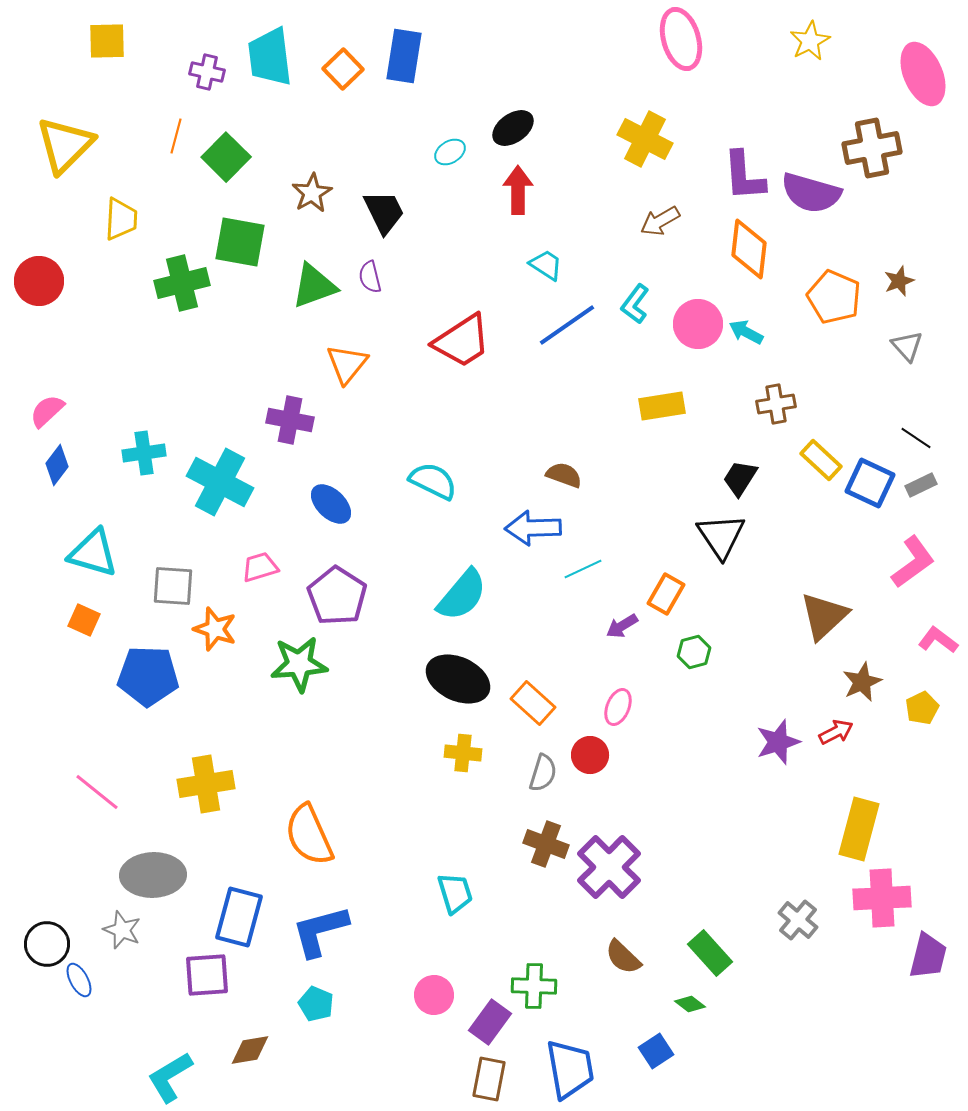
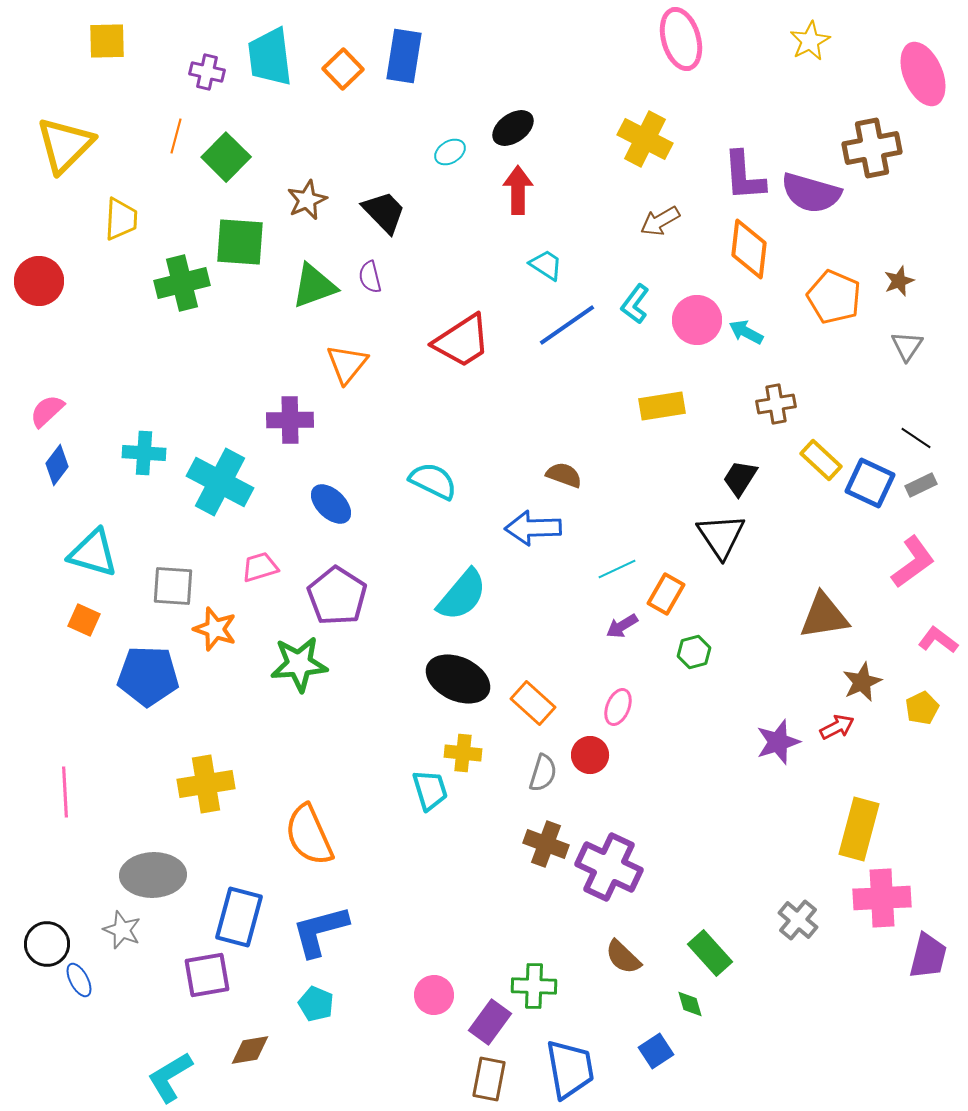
brown star at (312, 193): moved 5 px left, 7 px down; rotated 6 degrees clockwise
black trapezoid at (384, 212): rotated 18 degrees counterclockwise
green square at (240, 242): rotated 6 degrees counterclockwise
pink circle at (698, 324): moved 1 px left, 4 px up
gray triangle at (907, 346): rotated 16 degrees clockwise
purple cross at (290, 420): rotated 12 degrees counterclockwise
cyan cross at (144, 453): rotated 12 degrees clockwise
cyan line at (583, 569): moved 34 px right
brown triangle at (824, 616): rotated 34 degrees clockwise
red arrow at (836, 732): moved 1 px right, 5 px up
pink line at (97, 792): moved 32 px left; rotated 48 degrees clockwise
purple cross at (609, 867): rotated 20 degrees counterclockwise
cyan trapezoid at (455, 893): moved 25 px left, 103 px up
purple square at (207, 975): rotated 6 degrees counterclockwise
green diamond at (690, 1004): rotated 36 degrees clockwise
